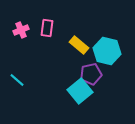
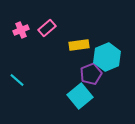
pink rectangle: rotated 42 degrees clockwise
yellow rectangle: rotated 48 degrees counterclockwise
cyan hexagon: moved 6 px down; rotated 24 degrees clockwise
purple pentagon: rotated 10 degrees counterclockwise
cyan square: moved 5 px down
